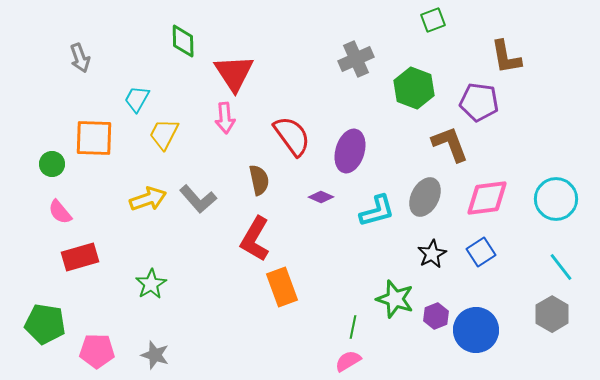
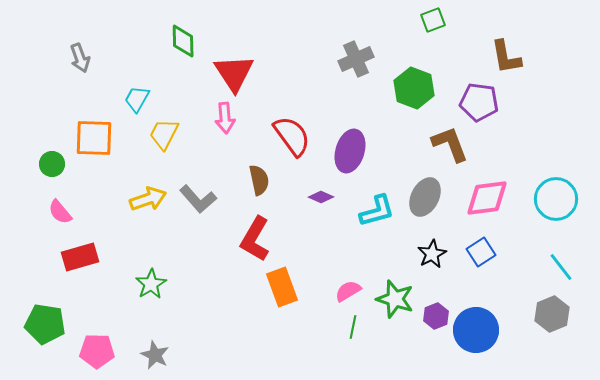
gray hexagon at (552, 314): rotated 8 degrees clockwise
gray star at (155, 355): rotated 8 degrees clockwise
pink semicircle at (348, 361): moved 70 px up
